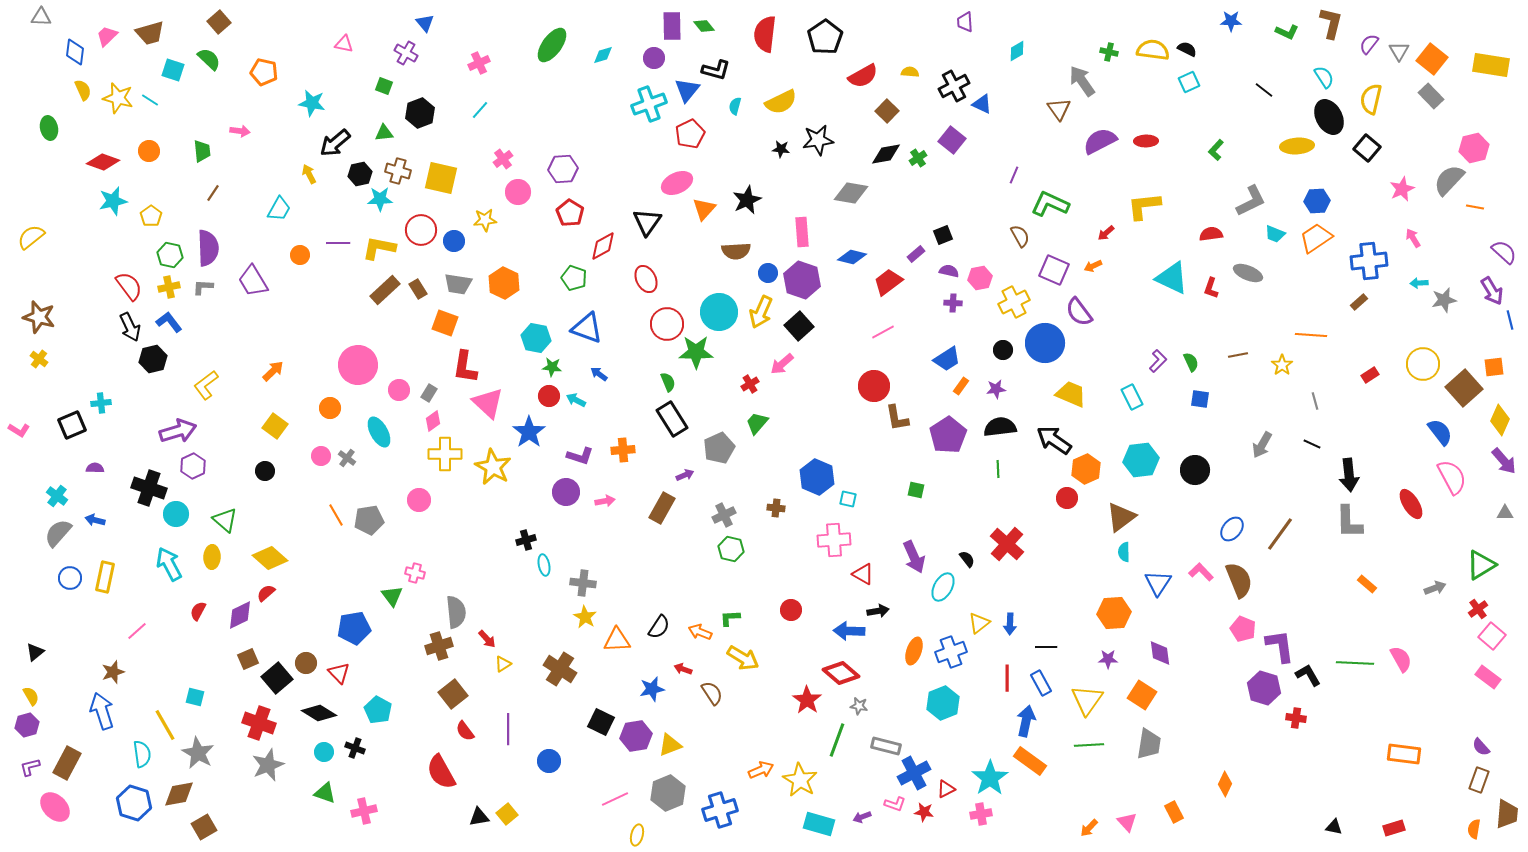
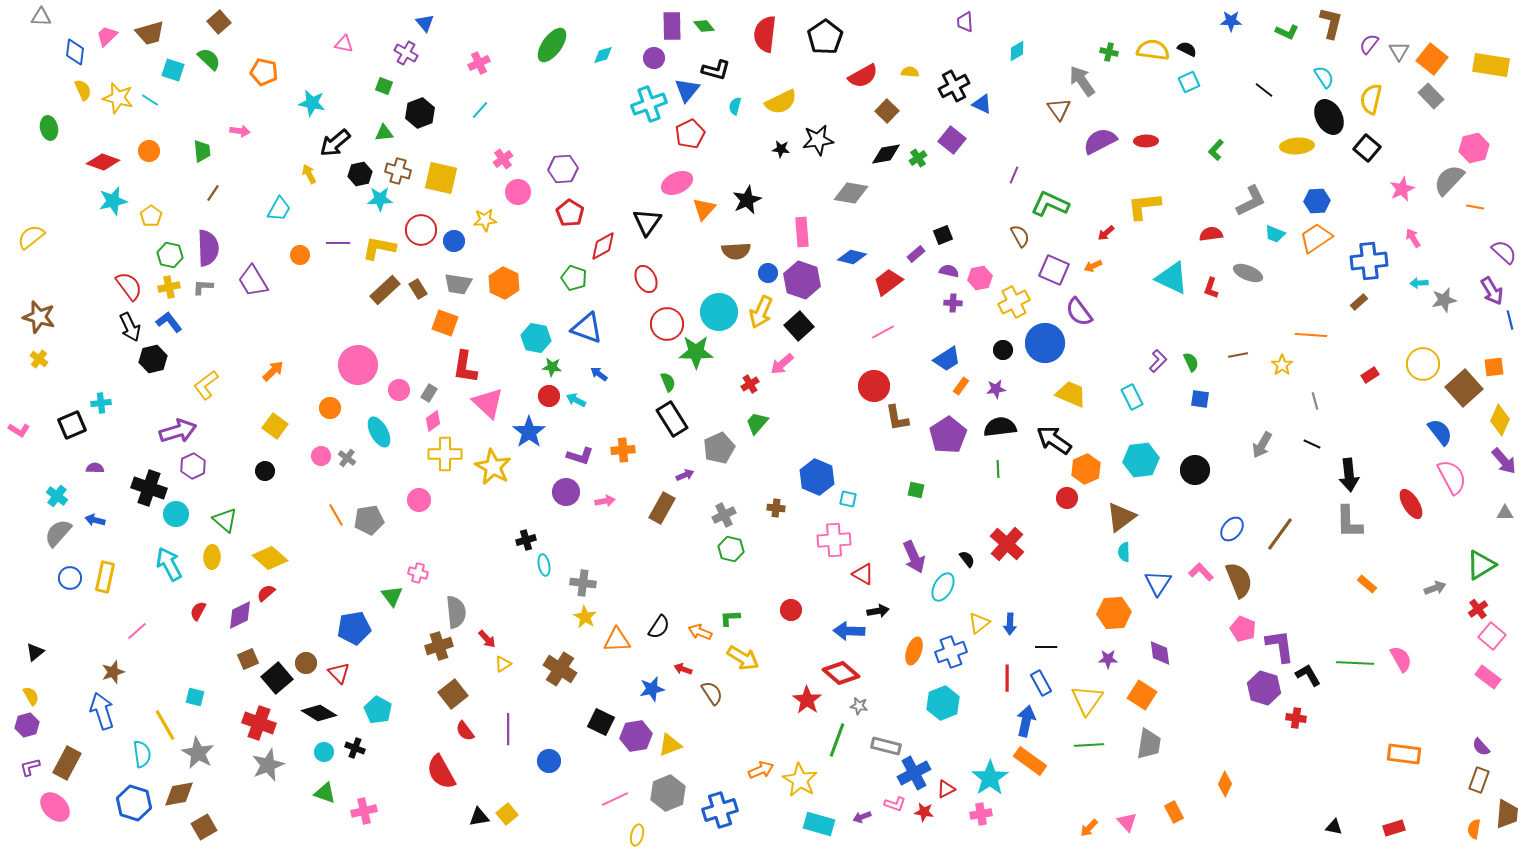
pink cross at (415, 573): moved 3 px right
